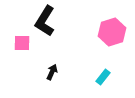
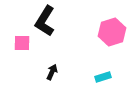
cyan rectangle: rotated 35 degrees clockwise
